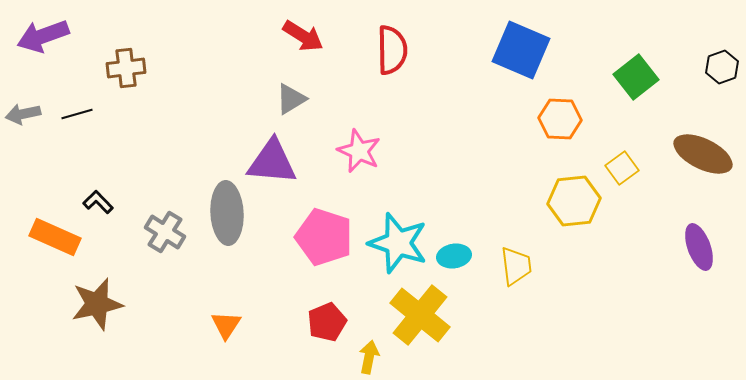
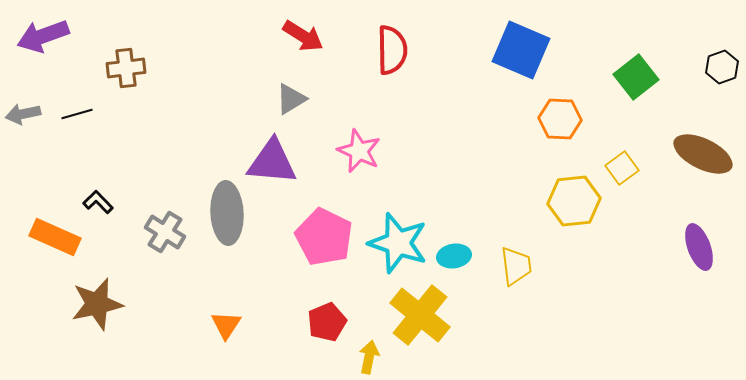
pink pentagon: rotated 8 degrees clockwise
